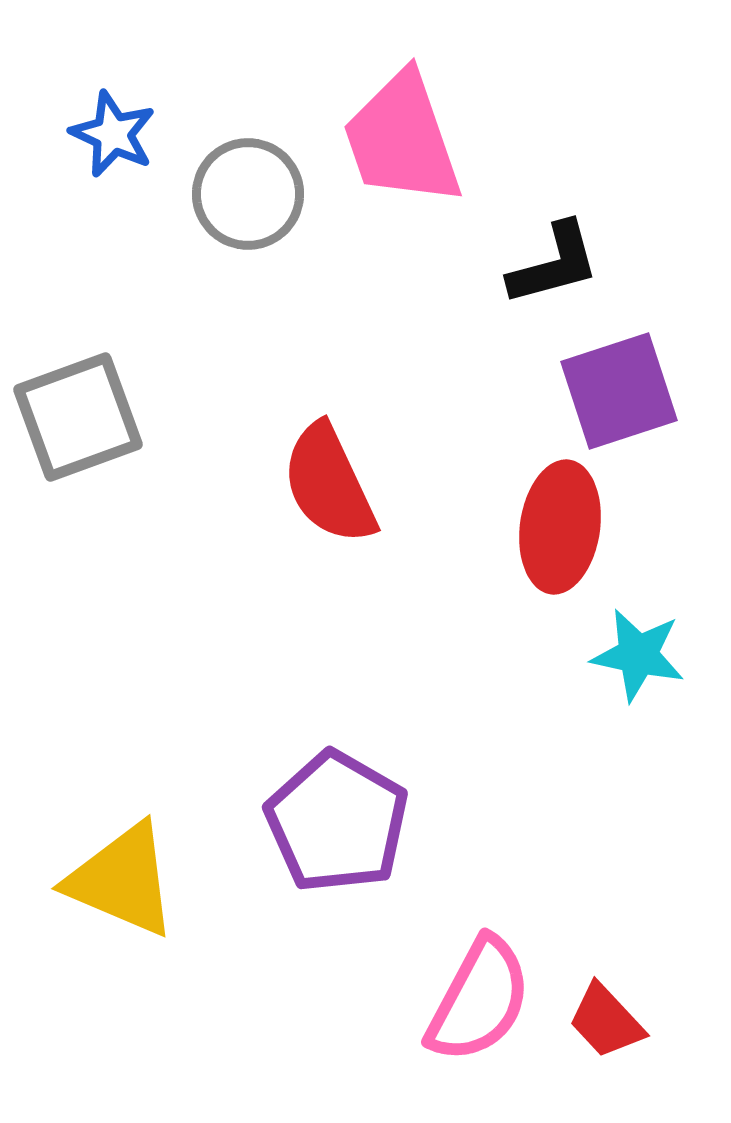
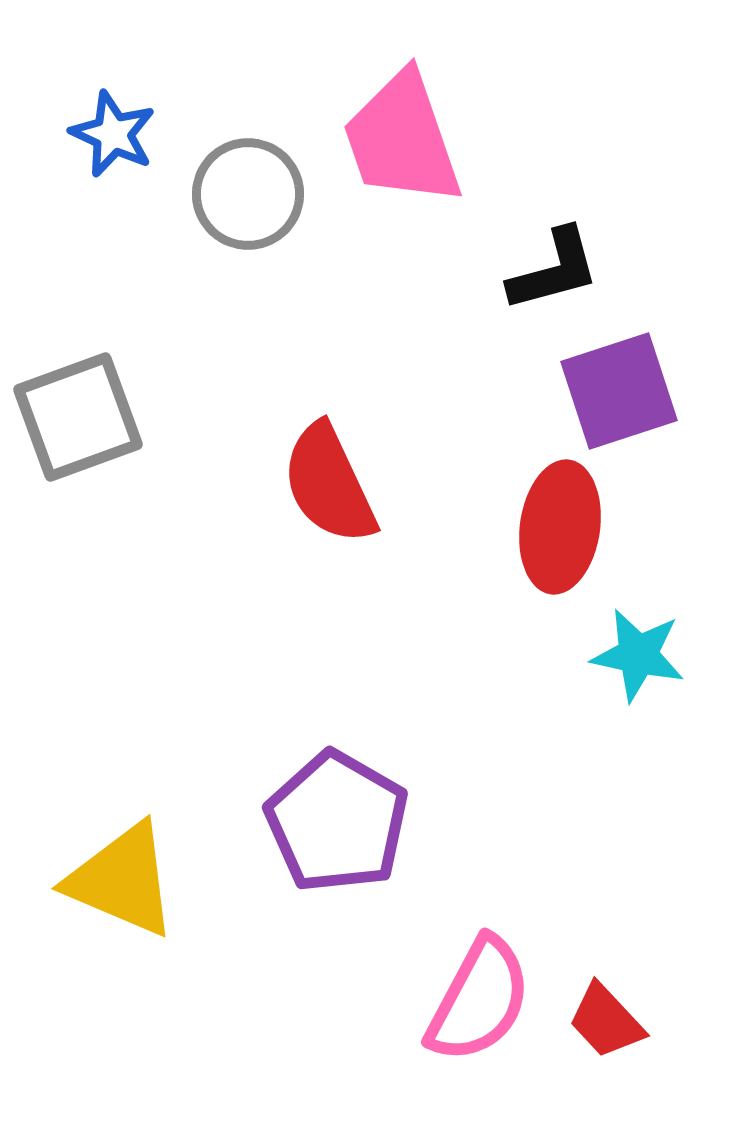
black L-shape: moved 6 px down
